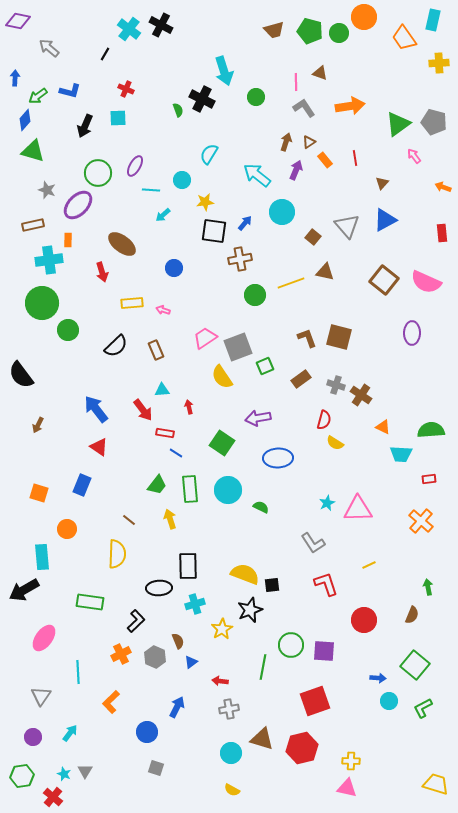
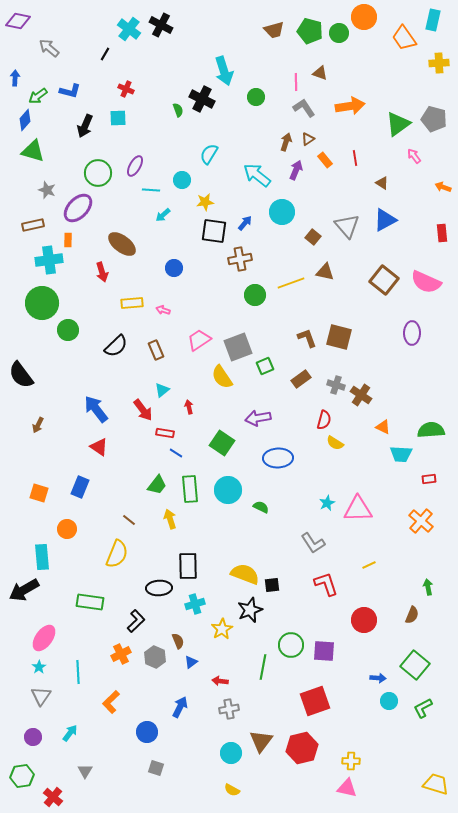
gray pentagon at (434, 122): moved 3 px up
brown triangle at (309, 142): moved 1 px left, 3 px up
brown triangle at (382, 183): rotated 40 degrees counterclockwise
purple ellipse at (78, 205): moved 3 px down
pink trapezoid at (205, 338): moved 6 px left, 2 px down
cyan triangle at (162, 390): rotated 35 degrees counterclockwise
blue rectangle at (82, 485): moved 2 px left, 2 px down
yellow semicircle at (117, 554): rotated 20 degrees clockwise
blue arrow at (177, 707): moved 3 px right
brown triangle at (262, 739): moved 1 px left, 2 px down; rotated 50 degrees clockwise
cyan star at (64, 774): moved 25 px left, 107 px up; rotated 16 degrees clockwise
